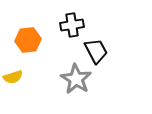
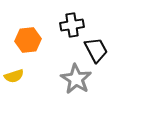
black trapezoid: moved 1 px up
yellow semicircle: moved 1 px right, 1 px up
